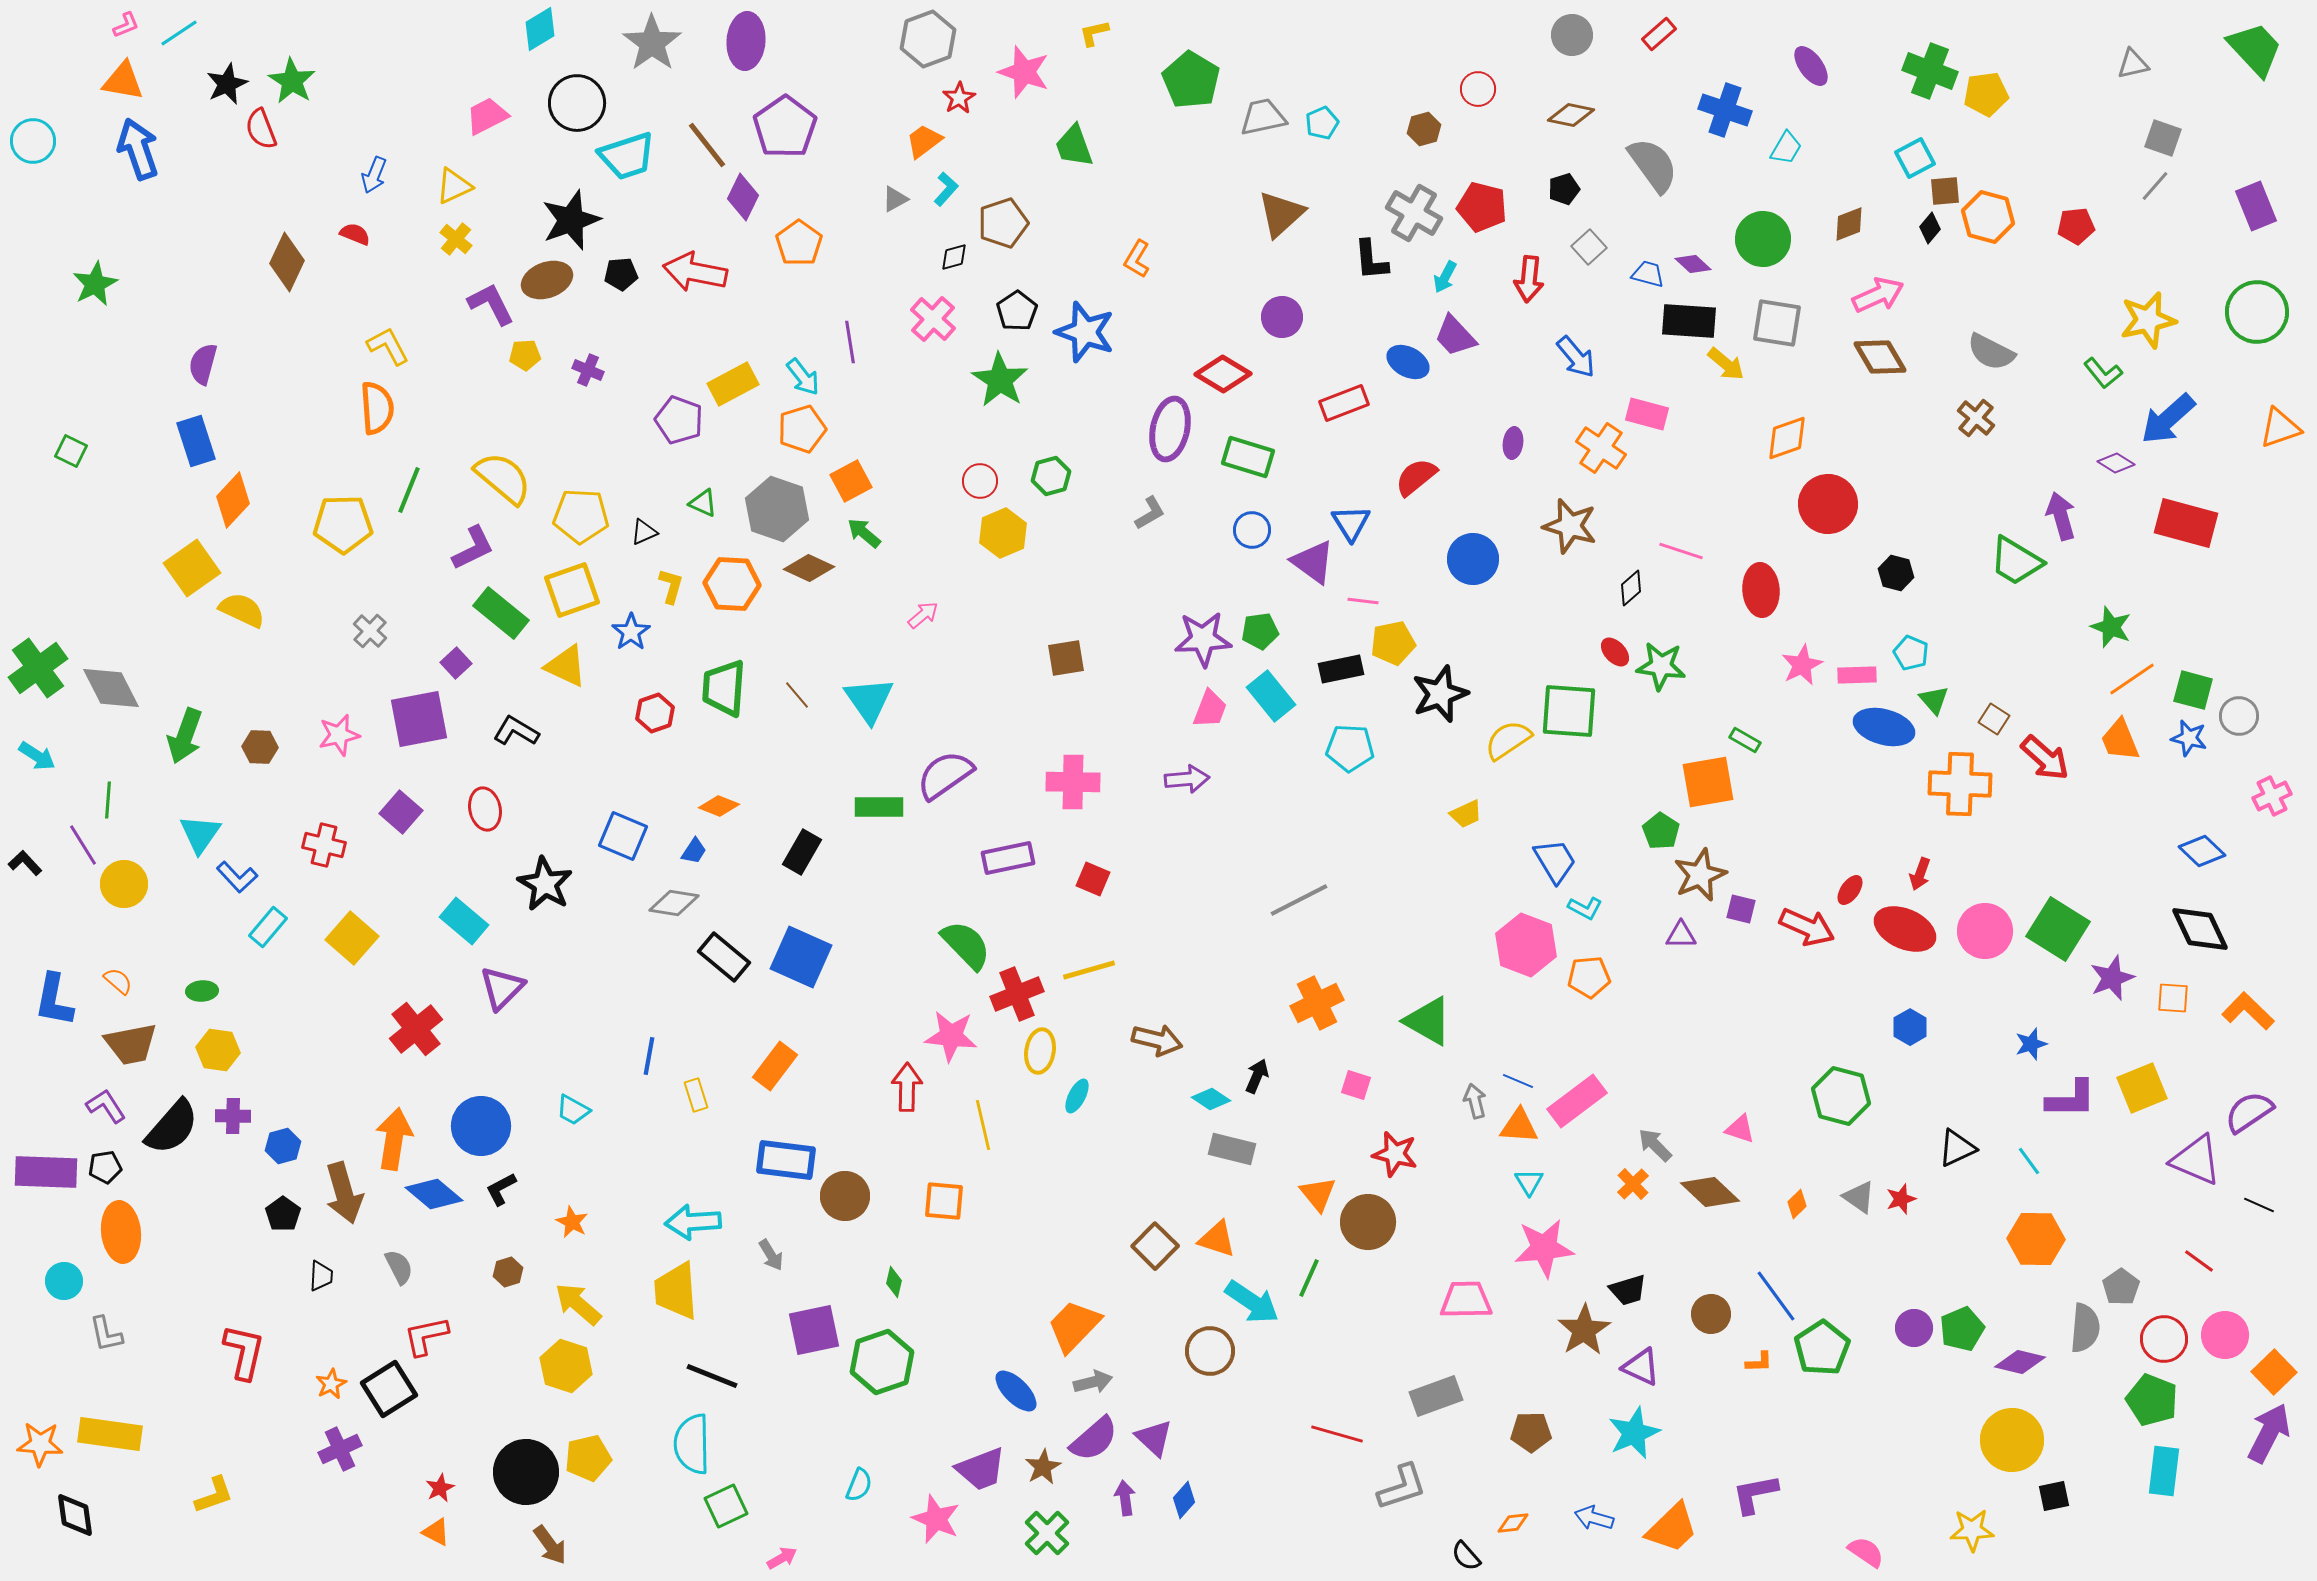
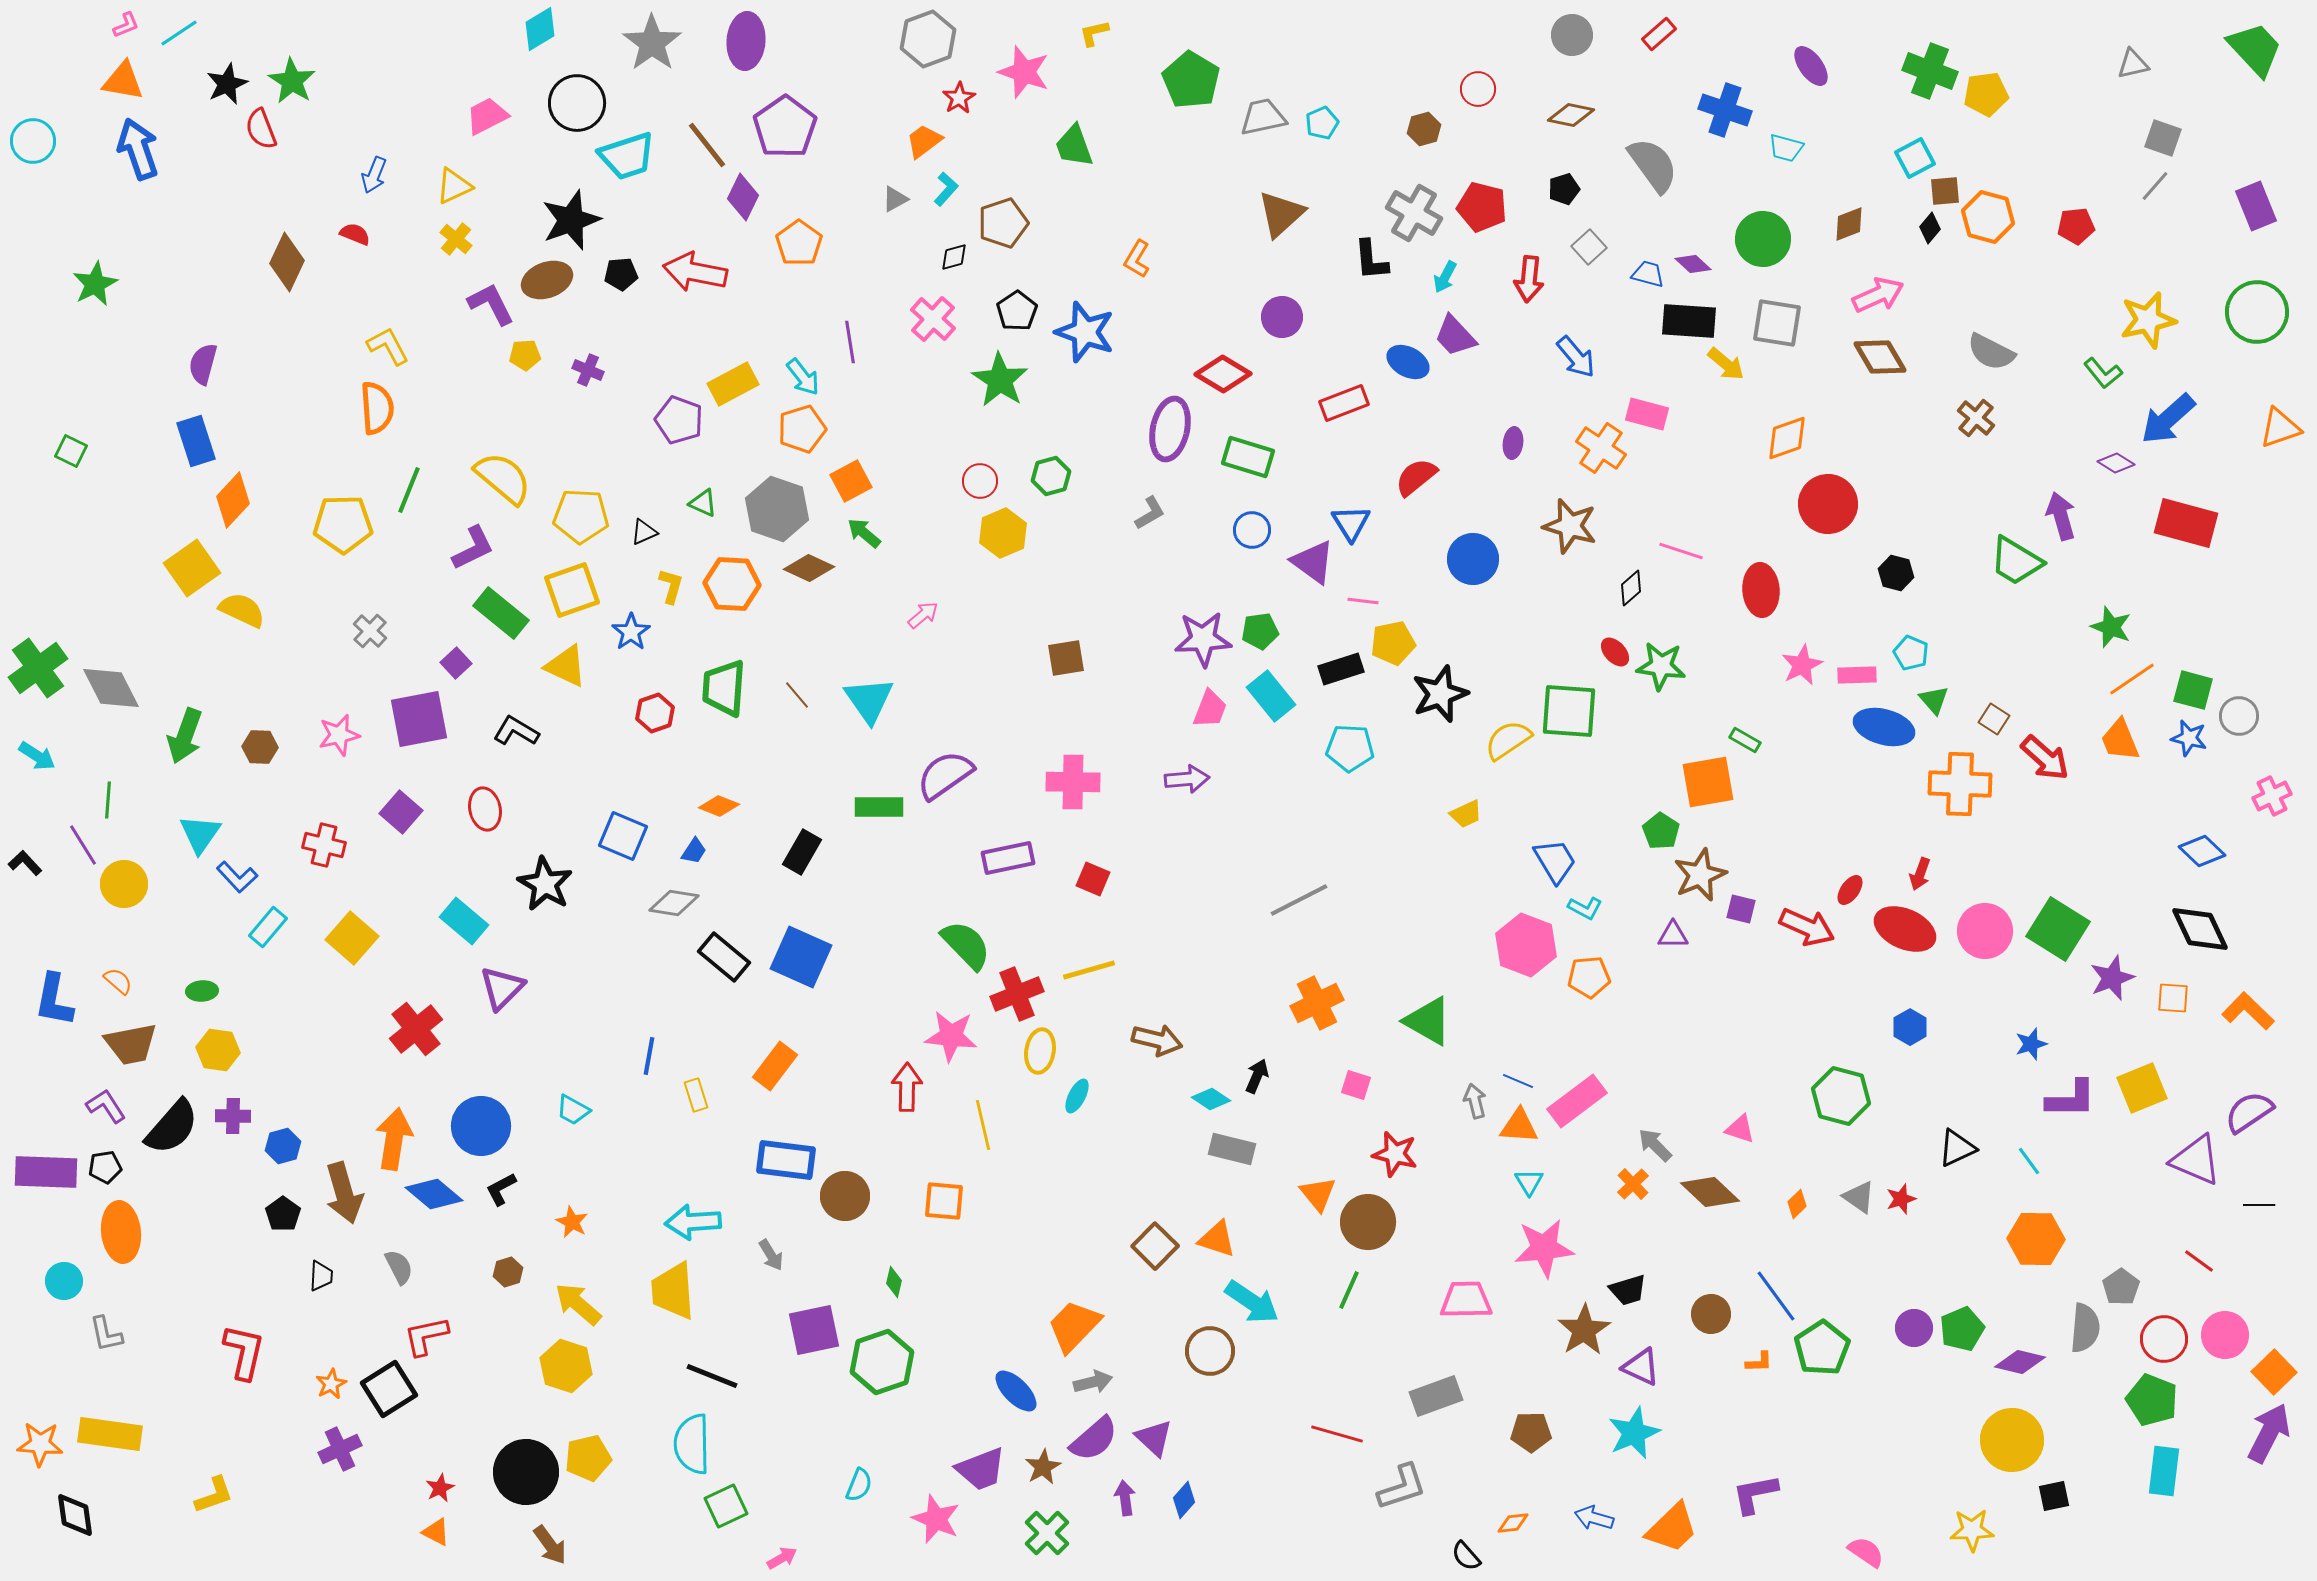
cyan trapezoid at (1786, 148): rotated 75 degrees clockwise
black rectangle at (1341, 669): rotated 6 degrees counterclockwise
purple triangle at (1681, 935): moved 8 px left
black line at (2259, 1205): rotated 24 degrees counterclockwise
green line at (1309, 1278): moved 40 px right, 12 px down
yellow trapezoid at (676, 1291): moved 3 px left
